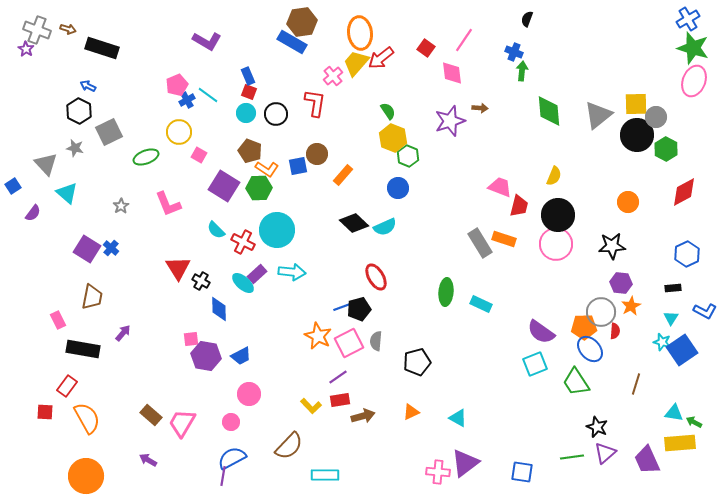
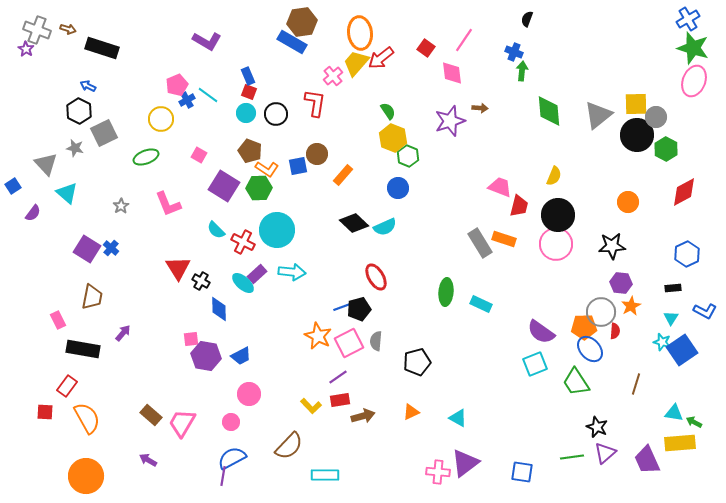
gray square at (109, 132): moved 5 px left, 1 px down
yellow circle at (179, 132): moved 18 px left, 13 px up
